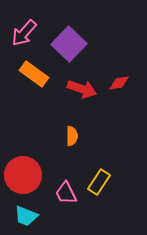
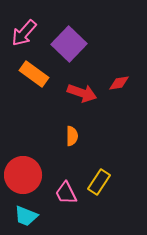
red arrow: moved 4 px down
